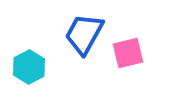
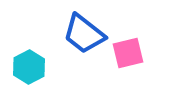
blue trapezoid: rotated 81 degrees counterclockwise
